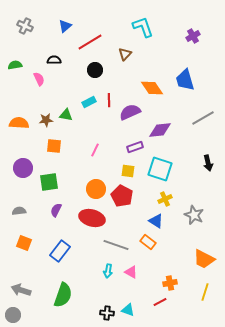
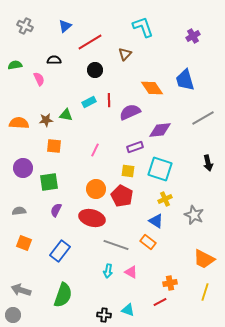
black cross at (107, 313): moved 3 px left, 2 px down
